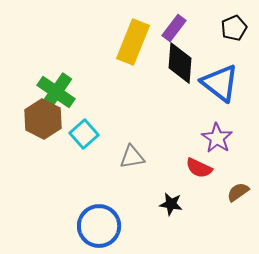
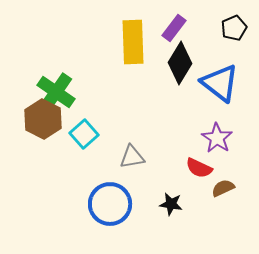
yellow rectangle: rotated 24 degrees counterclockwise
black diamond: rotated 27 degrees clockwise
brown semicircle: moved 15 px left, 4 px up; rotated 10 degrees clockwise
blue circle: moved 11 px right, 22 px up
